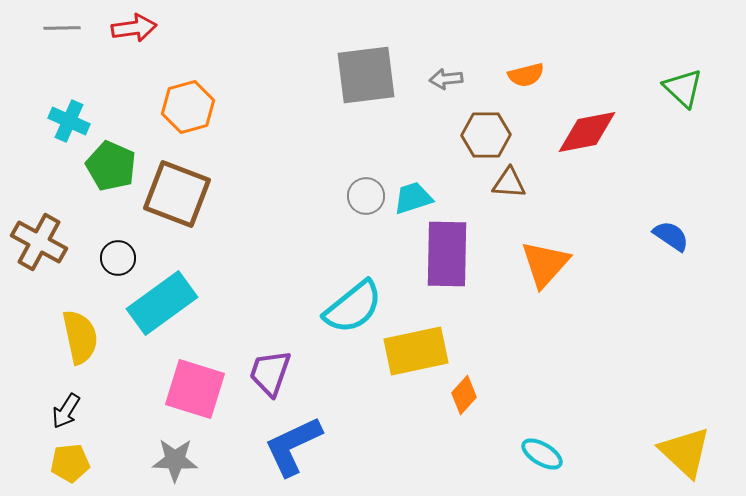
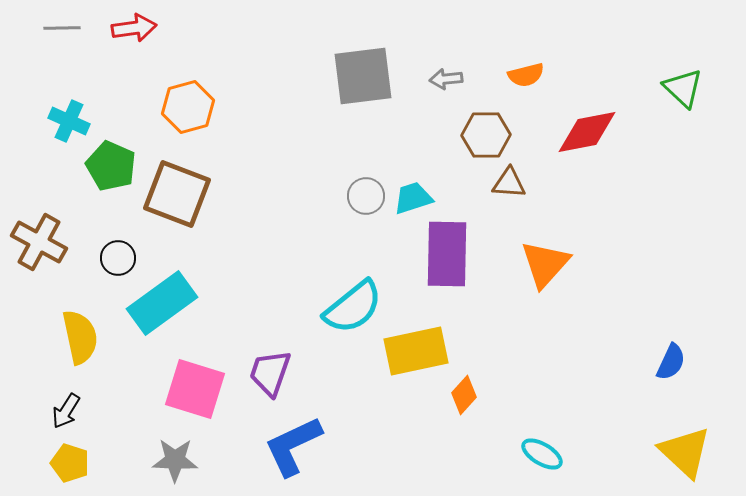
gray square: moved 3 px left, 1 px down
blue semicircle: moved 126 px down; rotated 81 degrees clockwise
yellow pentagon: rotated 24 degrees clockwise
